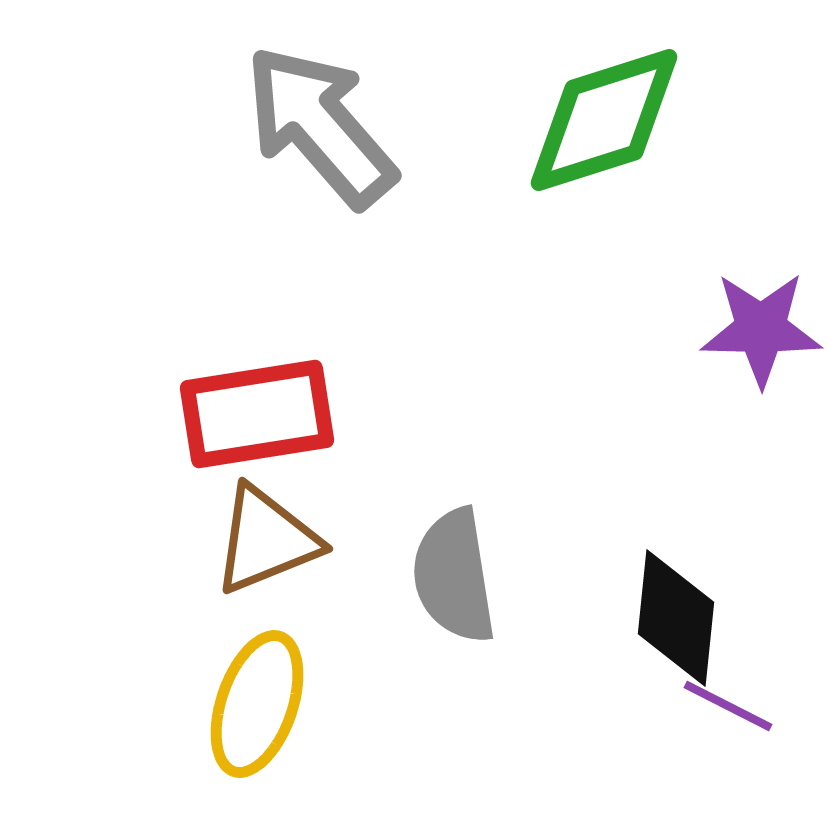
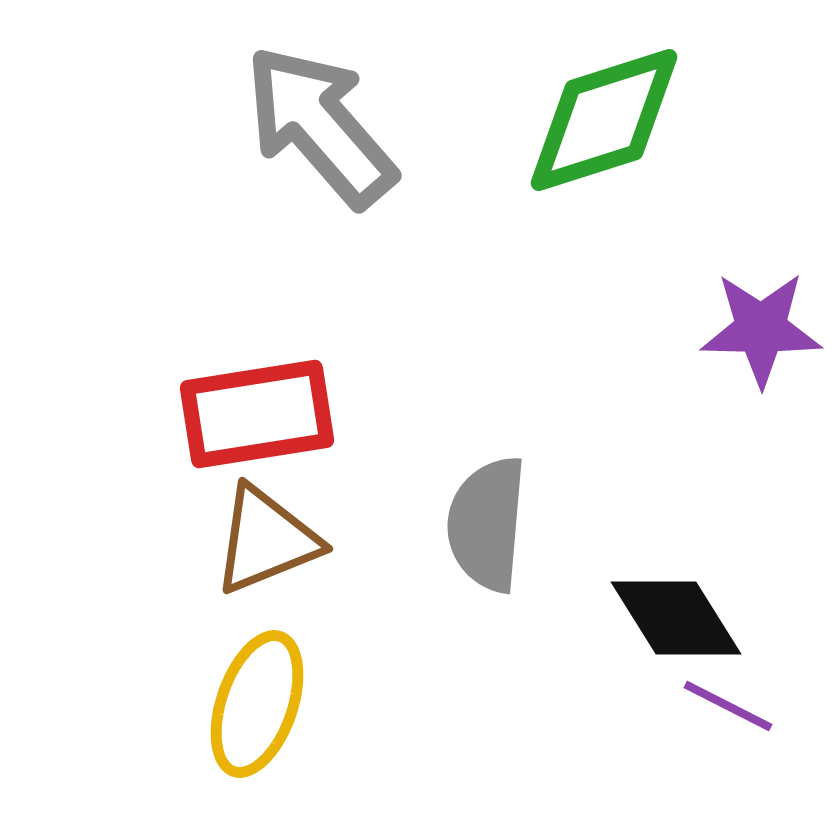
gray semicircle: moved 33 px right, 52 px up; rotated 14 degrees clockwise
black diamond: rotated 38 degrees counterclockwise
